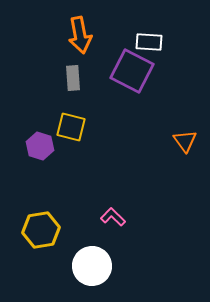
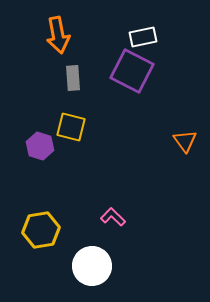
orange arrow: moved 22 px left
white rectangle: moved 6 px left, 5 px up; rotated 16 degrees counterclockwise
